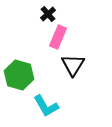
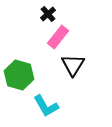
pink rectangle: rotated 15 degrees clockwise
